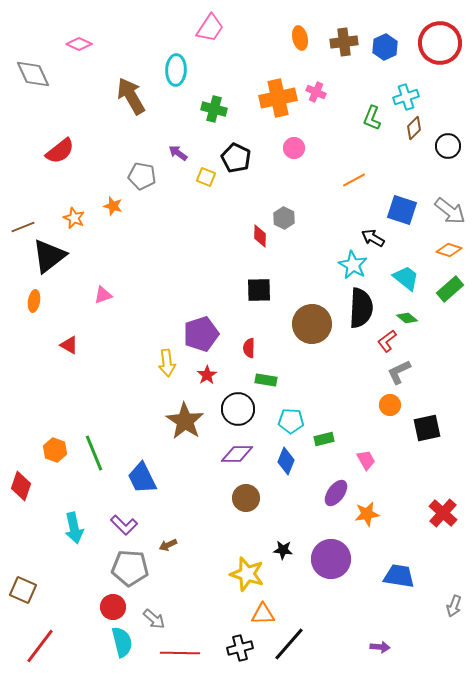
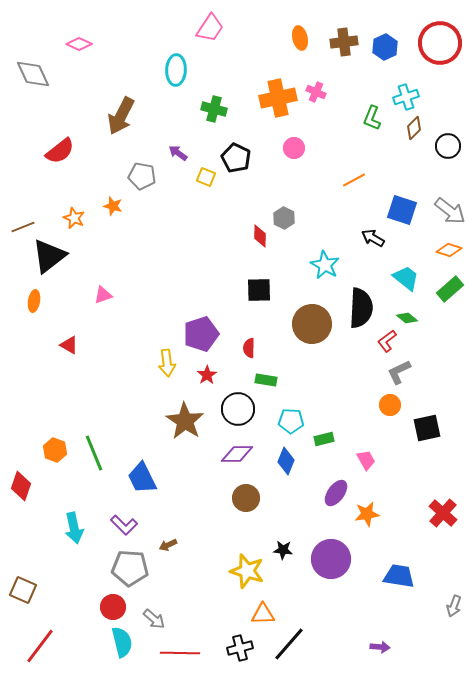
brown arrow at (131, 96): moved 10 px left, 20 px down; rotated 123 degrees counterclockwise
cyan star at (353, 265): moved 28 px left
yellow star at (247, 574): moved 3 px up
